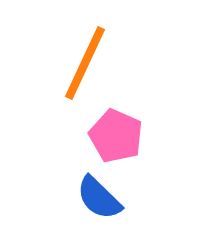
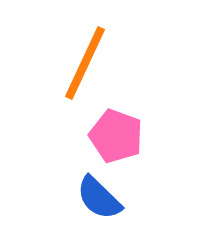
pink pentagon: rotated 4 degrees counterclockwise
